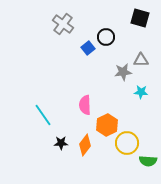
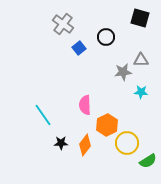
blue square: moved 9 px left
green semicircle: rotated 36 degrees counterclockwise
